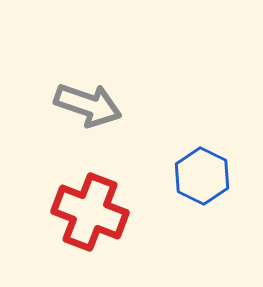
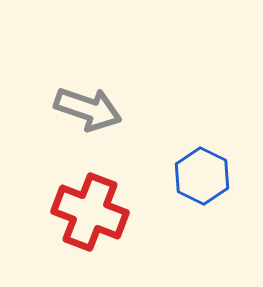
gray arrow: moved 4 px down
